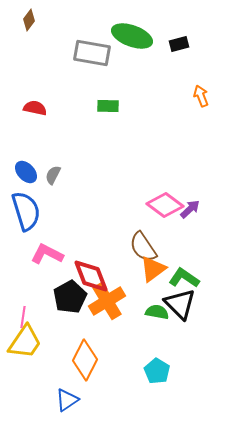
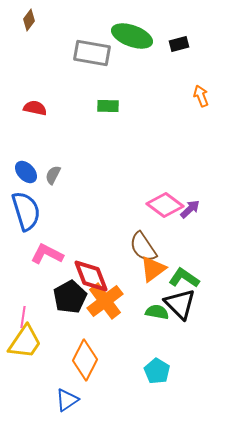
orange cross: moved 2 px left; rotated 6 degrees counterclockwise
